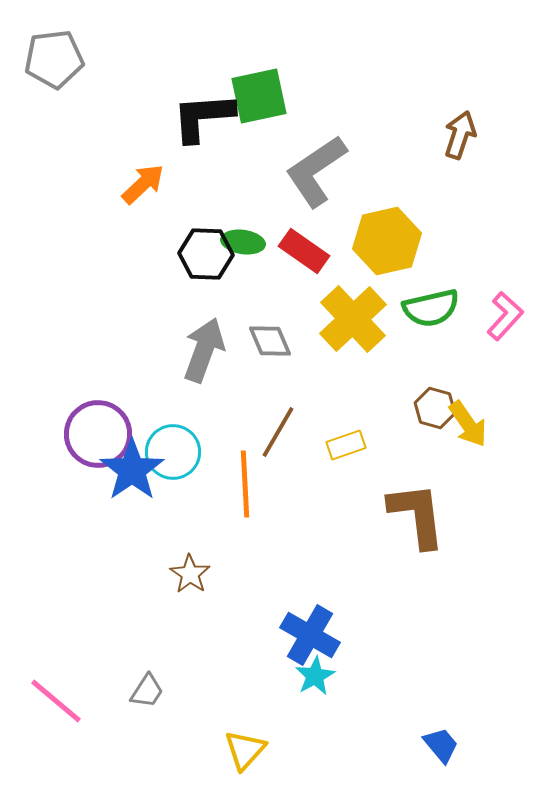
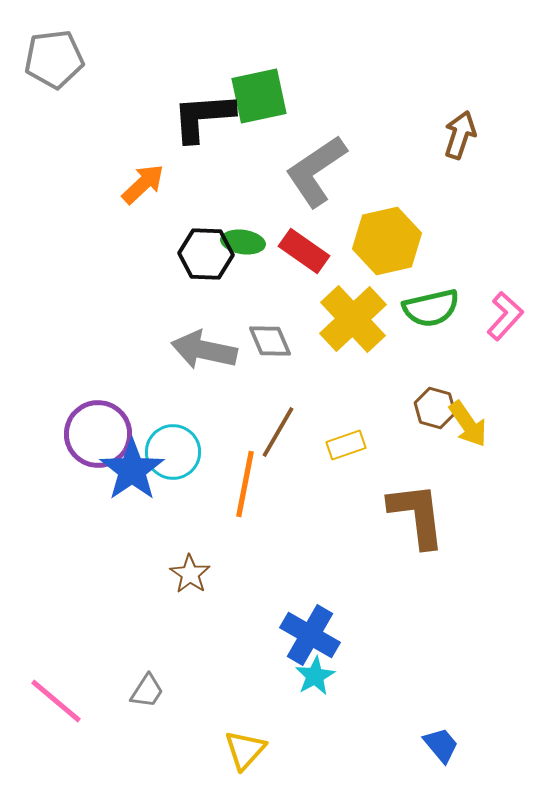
gray arrow: rotated 98 degrees counterclockwise
orange line: rotated 14 degrees clockwise
